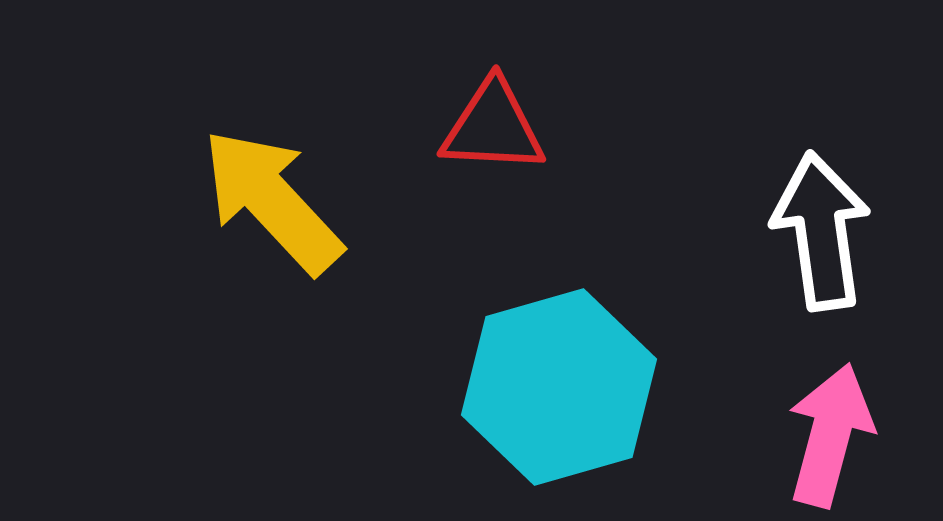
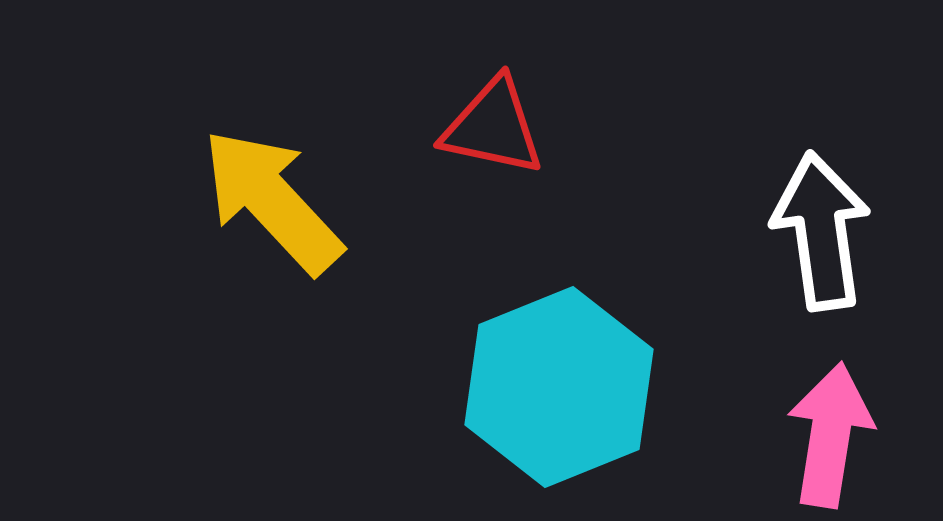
red triangle: rotated 9 degrees clockwise
cyan hexagon: rotated 6 degrees counterclockwise
pink arrow: rotated 6 degrees counterclockwise
